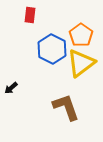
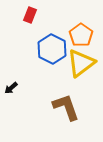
red rectangle: rotated 14 degrees clockwise
